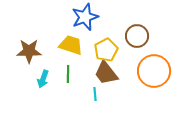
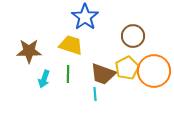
blue star: rotated 16 degrees counterclockwise
brown circle: moved 4 px left
yellow pentagon: moved 21 px right, 18 px down
brown trapezoid: moved 3 px left, 1 px down; rotated 32 degrees counterclockwise
cyan arrow: moved 1 px right
